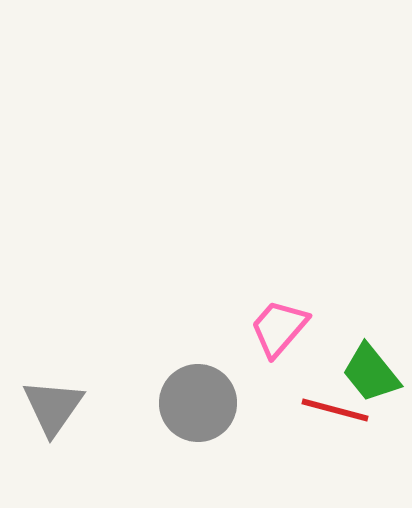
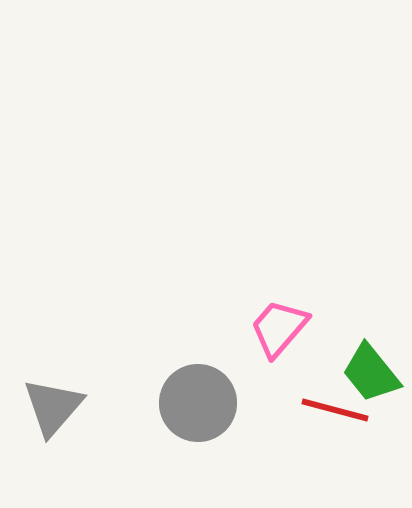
gray triangle: rotated 6 degrees clockwise
